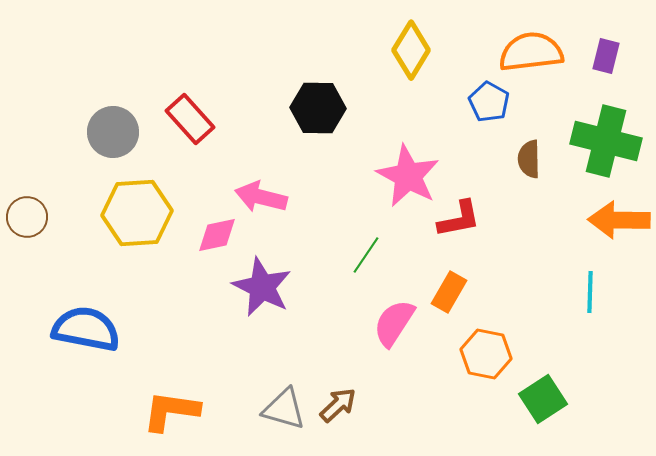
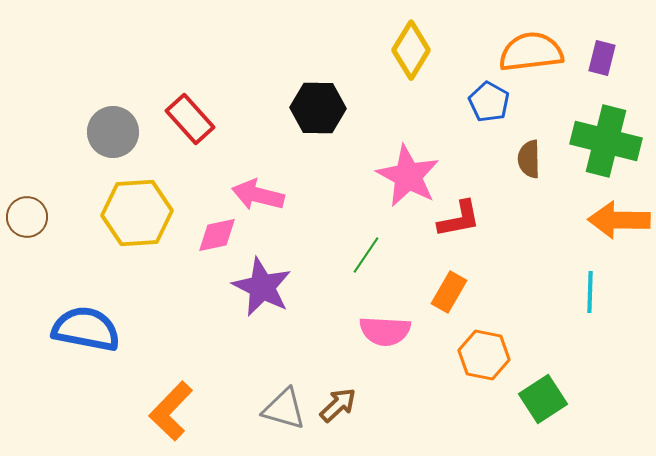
purple rectangle: moved 4 px left, 2 px down
pink arrow: moved 3 px left, 2 px up
pink semicircle: moved 9 px left, 8 px down; rotated 120 degrees counterclockwise
orange hexagon: moved 2 px left, 1 px down
orange L-shape: rotated 54 degrees counterclockwise
